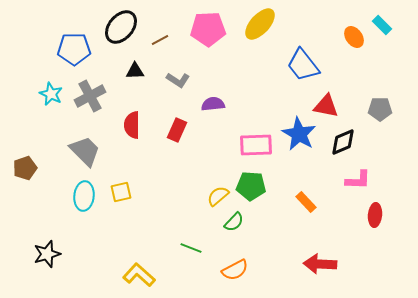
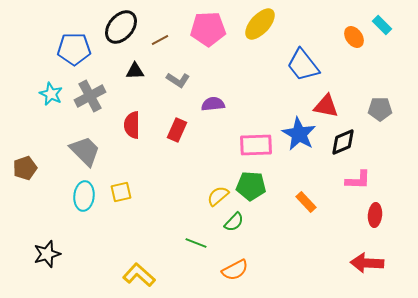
green line: moved 5 px right, 5 px up
red arrow: moved 47 px right, 1 px up
